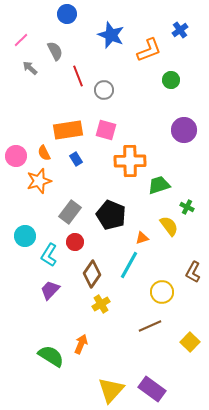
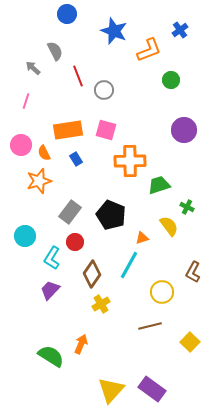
blue star: moved 3 px right, 4 px up
pink line: moved 5 px right, 61 px down; rotated 28 degrees counterclockwise
gray arrow: moved 3 px right
pink circle: moved 5 px right, 11 px up
cyan L-shape: moved 3 px right, 3 px down
brown line: rotated 10 degrees clockwise
